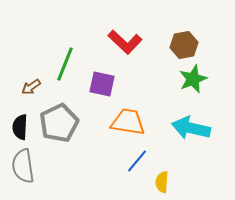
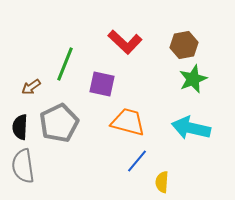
orange trapezoid: rotated 6 degrees clockwise
